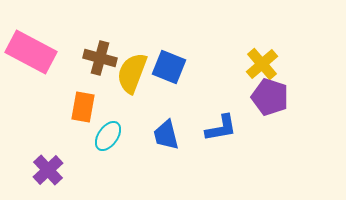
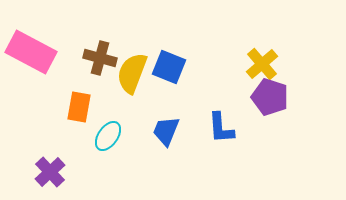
orange rectangle: moved 4 px left
blue L-shape: rotated 96 degrees clockwise
blue trapezoid: moved 4 px up; rotated 36 degrees clockwise
purple cross: moved 2 px right, 2 px down
